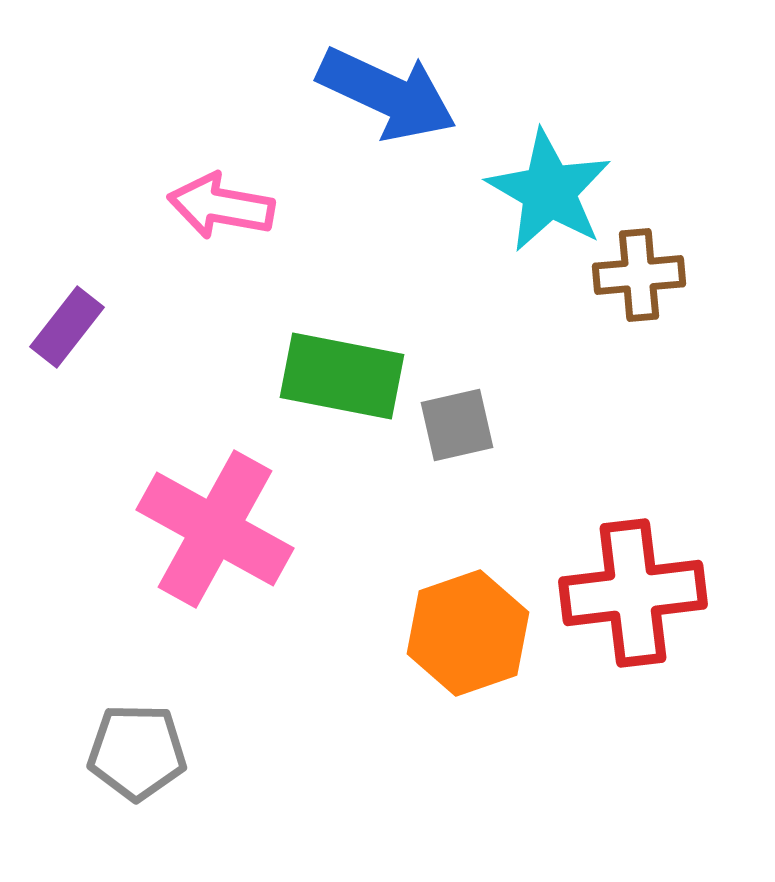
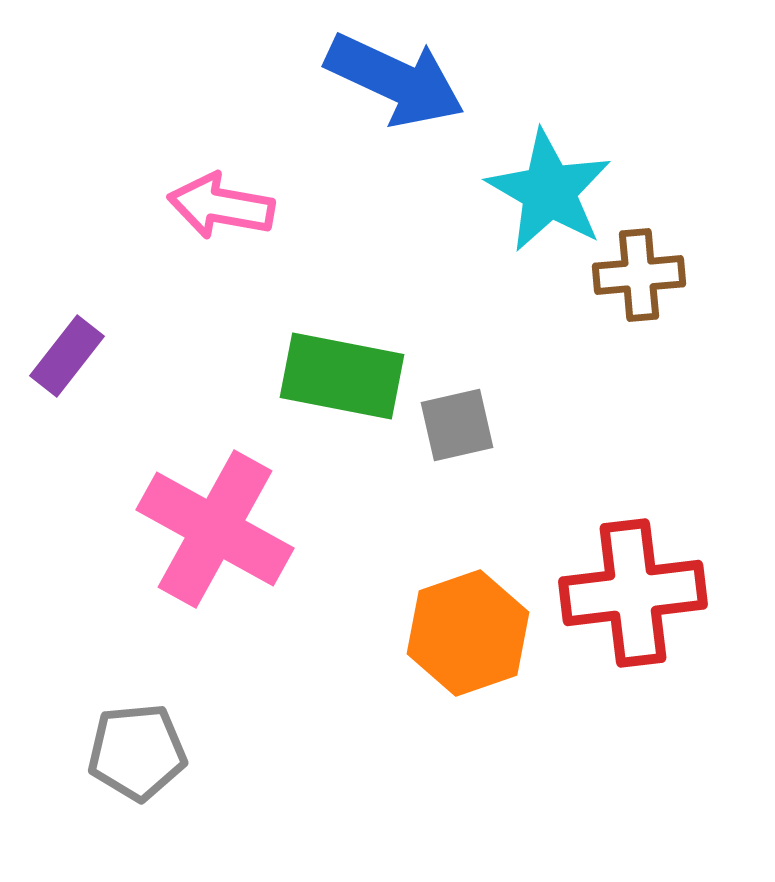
blue arrow: moved 8 px right, 14 px up
purple rectangle: moved 29 px down
gray pentagon: rotated 6 degrees counterclockwise
